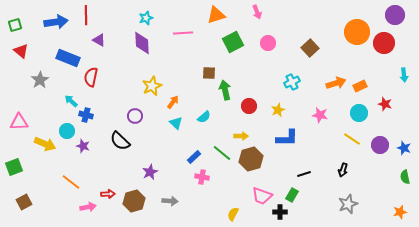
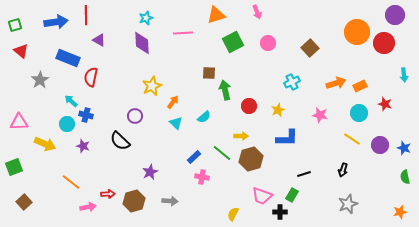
cyan circle at (67, 131): moved 7 px up
brown square at (24, 202): rotated 14 degrees counterclockwise
